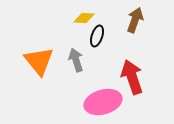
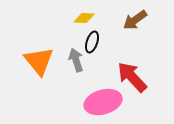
brown arrow: rotated 145 degrees counterclockwise
black ellipse: moved 5 px left, 6 px down
red arrow: rotated 24 degrees counterclockwise
